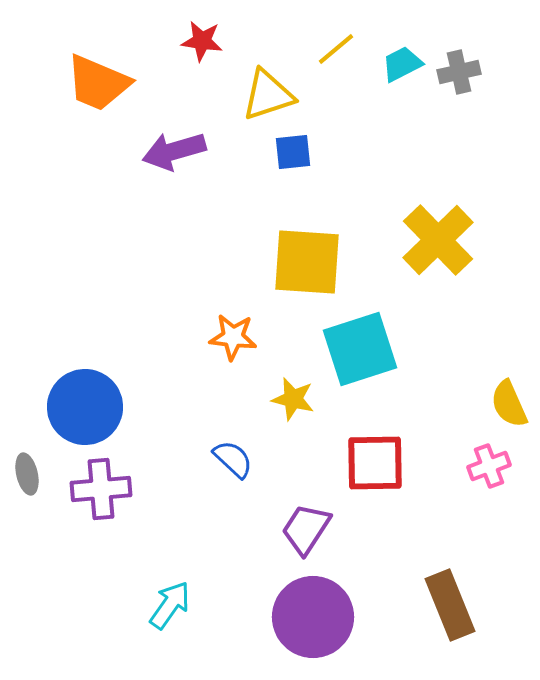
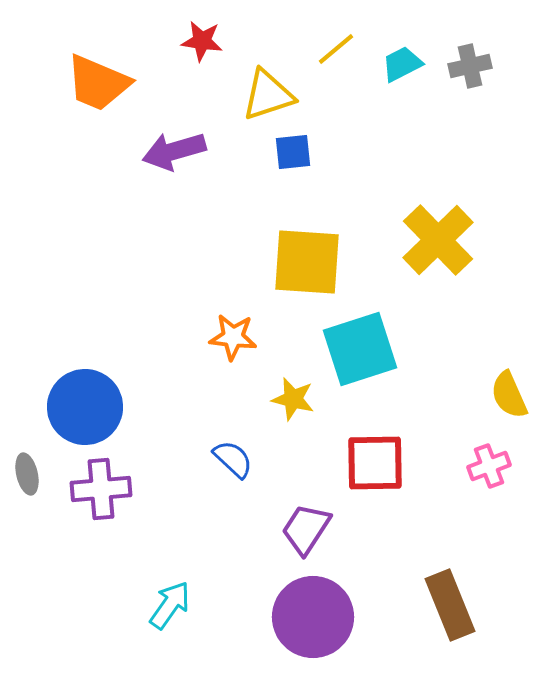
gray cross: moved 11 px right, 6 px up
yellow semicircle: moved 9 px up
